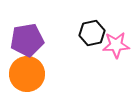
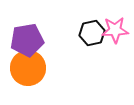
pink star: moved 1 px left, 15 px up
orange circle: moved 1 px right, 6 px up
